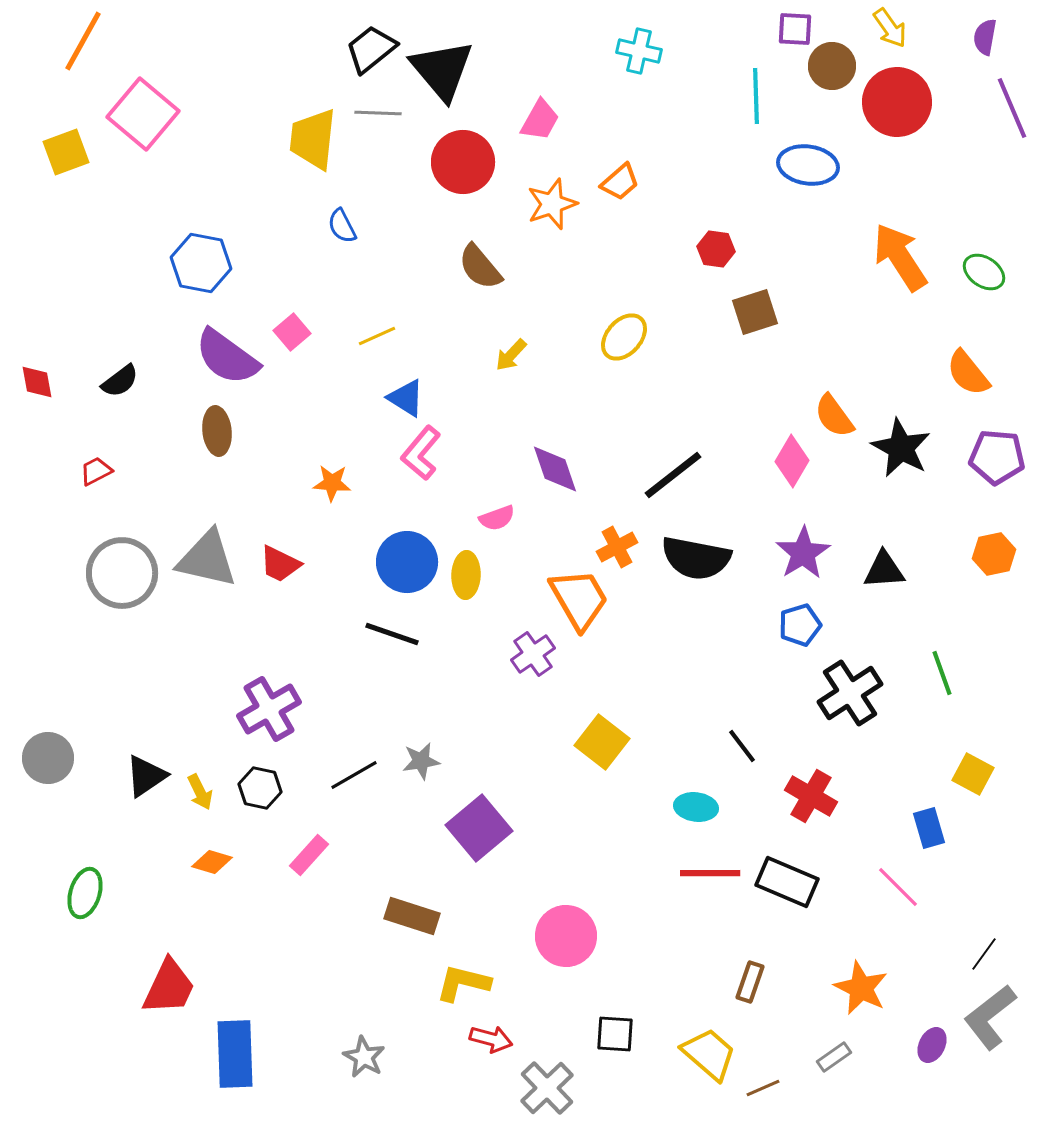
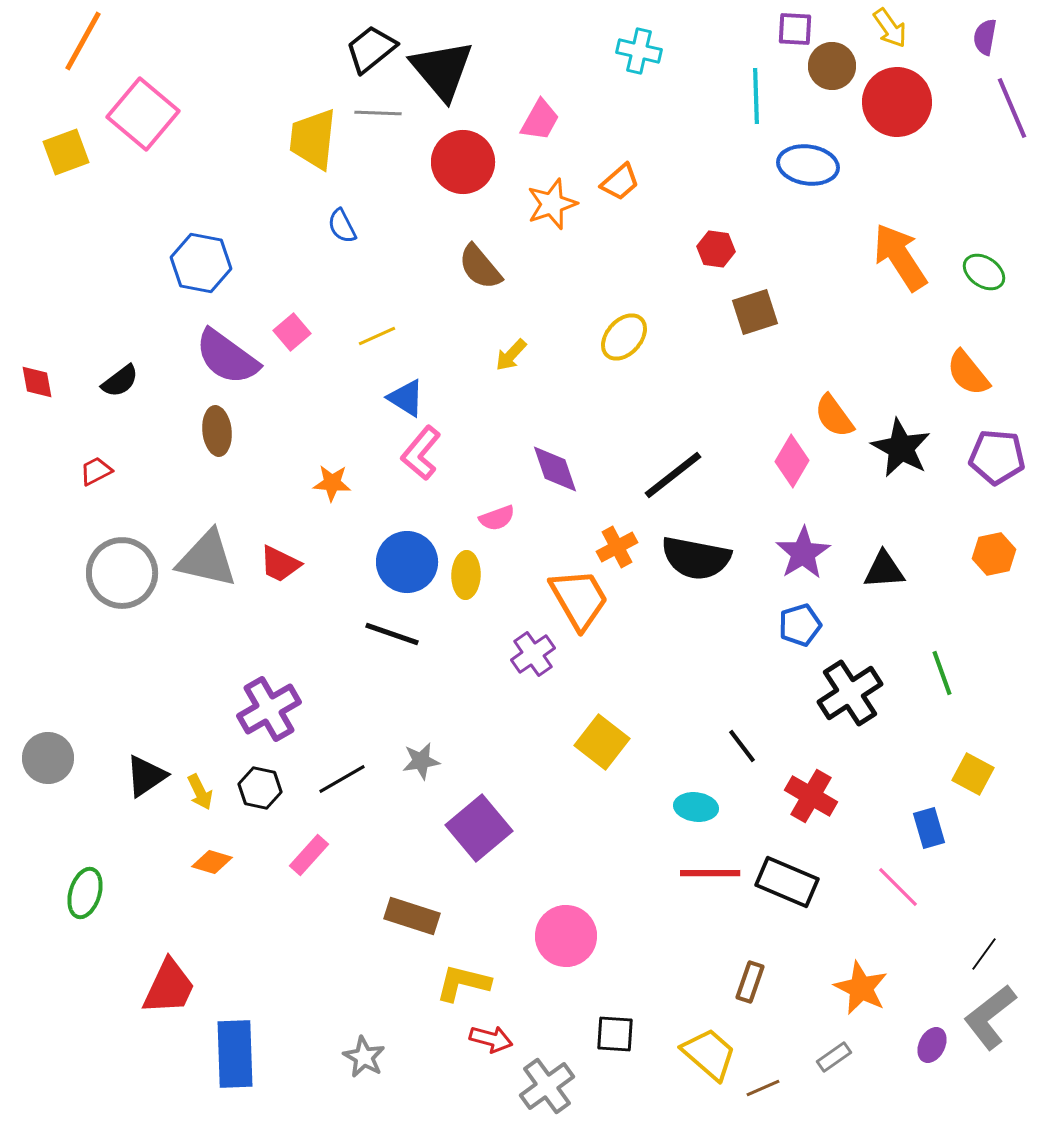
black line at (354, 775): moved 12 px left, 4 px down
gray cross at (547, 1088): moved 2 px up; rotated 8 degrees clockwise
